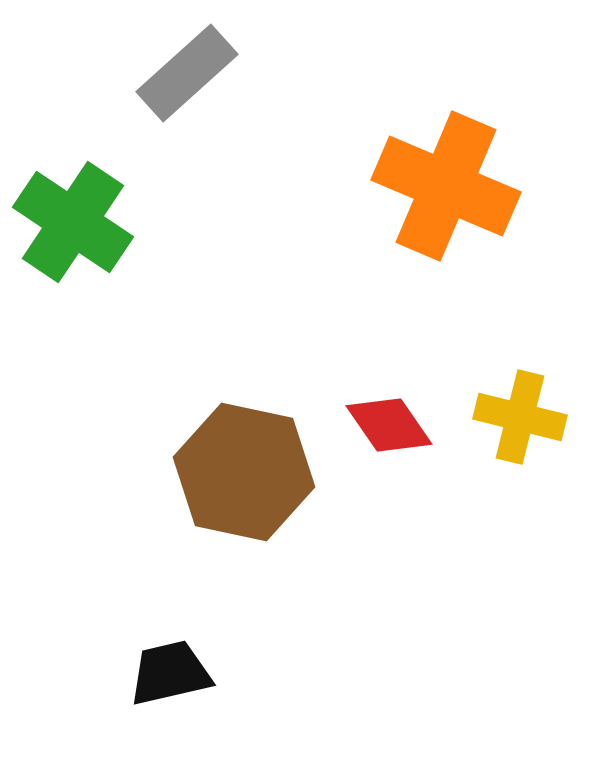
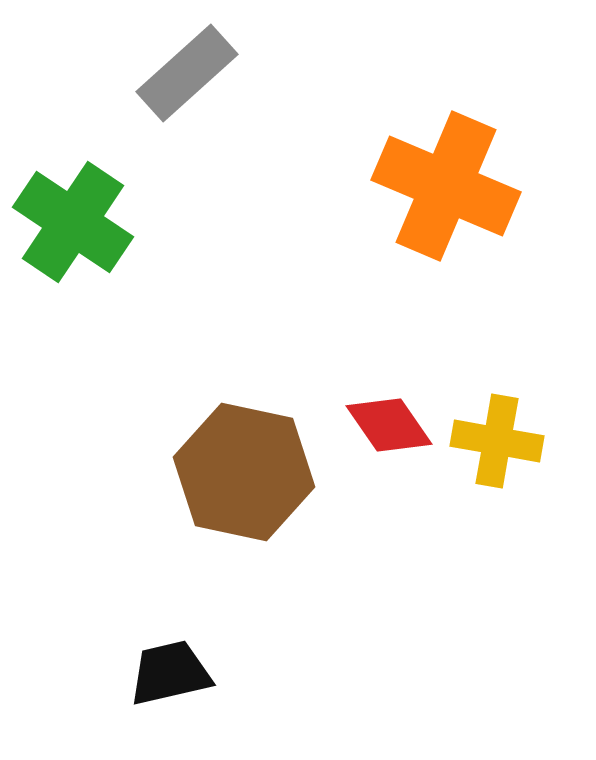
yellow cross: moved 23 px left, 24 px down; rotated 4 degrees counterclockwise
